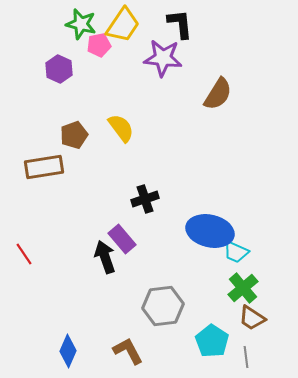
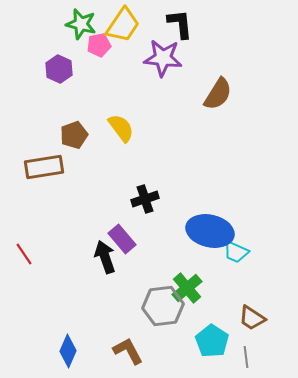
green cross: moved 56 px left
